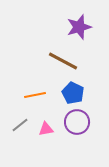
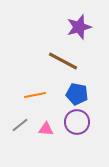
blue pentagon: moved 4 px right, 1 px down; rotated 15 degrees counterclockwise
pink triangle: rotated 14 degrees clockwise
